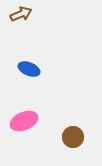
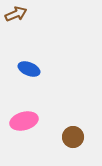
brown arrow: moved 5 px left
pink ellipse: rotated 8 degrees clockwise
